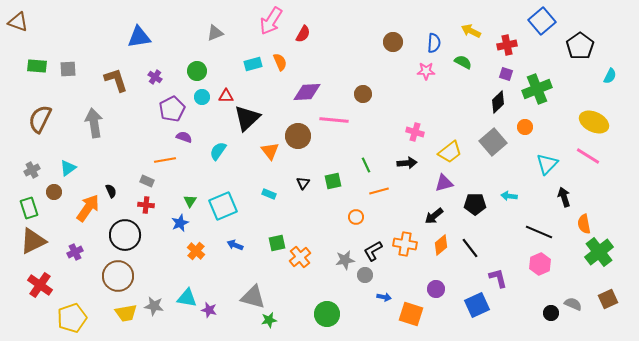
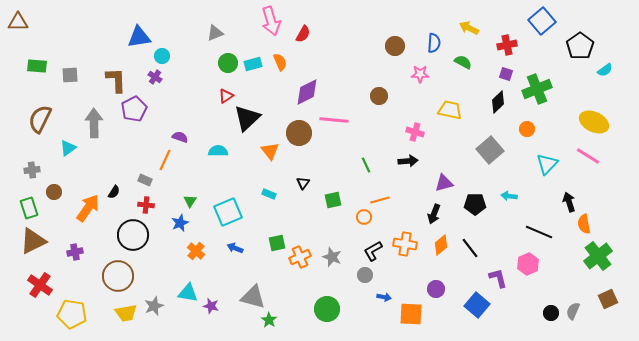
pink arrow at (271, 21): rotated 48 degrees counterclockwise
brown triangle at (18, 22): rotated 20 degrees counterclockwise
yellow arrow at (471, 31): moved 2 px left, 3 px up
brown circle at (393, 42): moved 2 px right, 4 px down
gray square at (68, 69): moved 2 px right, 6 px down
green circle at (197, 71): moved 31 px right, 8 px up
pink star at (426, 71): moved 6 px left, 3 px down
cyan semicircle at (610, 76): moved 5 px left, 6 px up; rotated 28 degrees clockwise
brown L-shape at (116, 80): rotated 16 degrees clockwise
purple diamond at (307, 92): rotated 24 degrees counterclockwise
brown circle at (363, 94): moved 16 px right, 2 px down
red triangle at (226, 96): rotated 35 degrees counterclockwise
cyan circle at (202, 97): moved 40 px left, 41 px up
purple pentagon at (172, 109): moved 38 px left
gray arrow at (94, 123): rotated 8 degrees clockwise
orange circle at (525, 127): moved 2 px right, 2 px down
brown circle at (298, 136): moved 1 px right, 3 px up
purple semicircle at (184, 137): moved 4 px left
gray square at (493, 142): moved 3 px left, 8 px down
cyan semicircle at (218, 151): rotated 54 degrees clockwise
yellow trapezoid at (450, 152): moved 42 px up; rotated 130 degrees counterclockwise
orange line at (165, 160): rotated 55 degrees counterclockwise
black arrow at (407, 163): moved 1 px right, 2 px up
cyan triangle at (68, 168): moved 20 px up
gray cross at (32, 170): rotated 21 degrees clockwise
gray rectangle at (147, 181): moved 2 px left, 1 px up
green square at (333, 181): moved 19 px down
black semicircle at (111, 191): moved 3 px right, 1 px down; rotated 56 degrees clockwise
orange line at (379, 191): moved 1 px right, 9 px down
black arrow at (564, 197): moved 5 px right, 5 px down
cyan square at (223, 206): moved 5 px right, 6 px down
black arrow at (434, 216): moved 2 px up; rotated 30 degrees counterclockwise
orange circle at (356, 217): moved 8 px right
black circle at (125, 235): moved 8 px right
blue arrow at (235, 245): moved 3 px down
purple cross at (75, 252): rotated 14 degrees clockwise
green cross at (599, 252): moved 1 px left, 4 px down
orange cross at (300, 257): rotated 15 degrees clockwise
gray star at (345, 260): moved 13 px left, 3 px up; rotated 30 degrees clockwise
pink hexagon at (540, 264): moved 12 px left
cyan triangle at (187, 298): moved 1 px right, 5 px up
gray semicircle at (573, 304): moved 7 px down; rotated 90 degrees counterclockwise
blue square at (477, 305): rotated 25 degrees counterclockwise
gray star at (154, 306): rotated 30 degrees counterclockwise
purple star at (209, 310): moved 2 px right, 4 px up
green circle at (327, 314): moved 5 px up
orange square at (411, 314): rotated 15 degrees counterclockwise
yellow pentagon at (72, 318): moved 4 px up; rotated 28 degrees clockwise
green star at (269, 320): rotated 28 degrees counterclockwise
